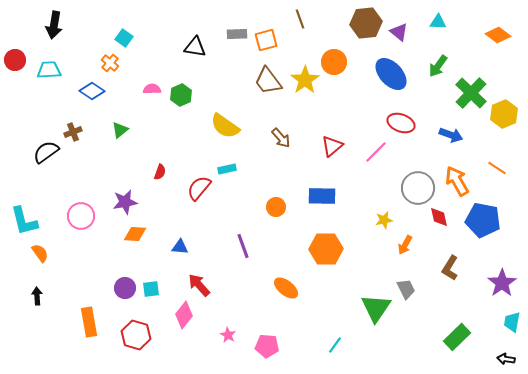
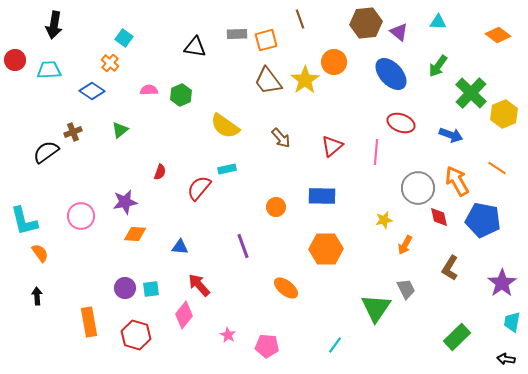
pink semicircle at (152, 89): moved 3 px left, 1 px down
pink line at (376, 152): rotated 40 degrees counterclockwise
